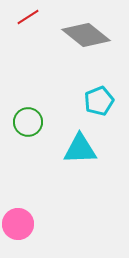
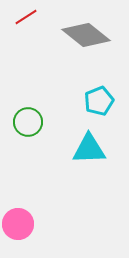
red line: moved 2 px left
cyan triangle: moved 9 px right
